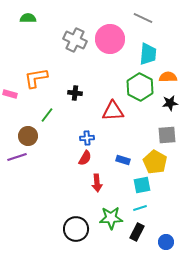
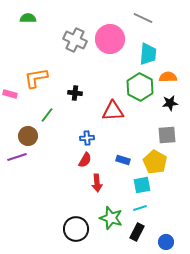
red semicircle: moved 2 px down
green star: rotated 20 degrees clockwise
